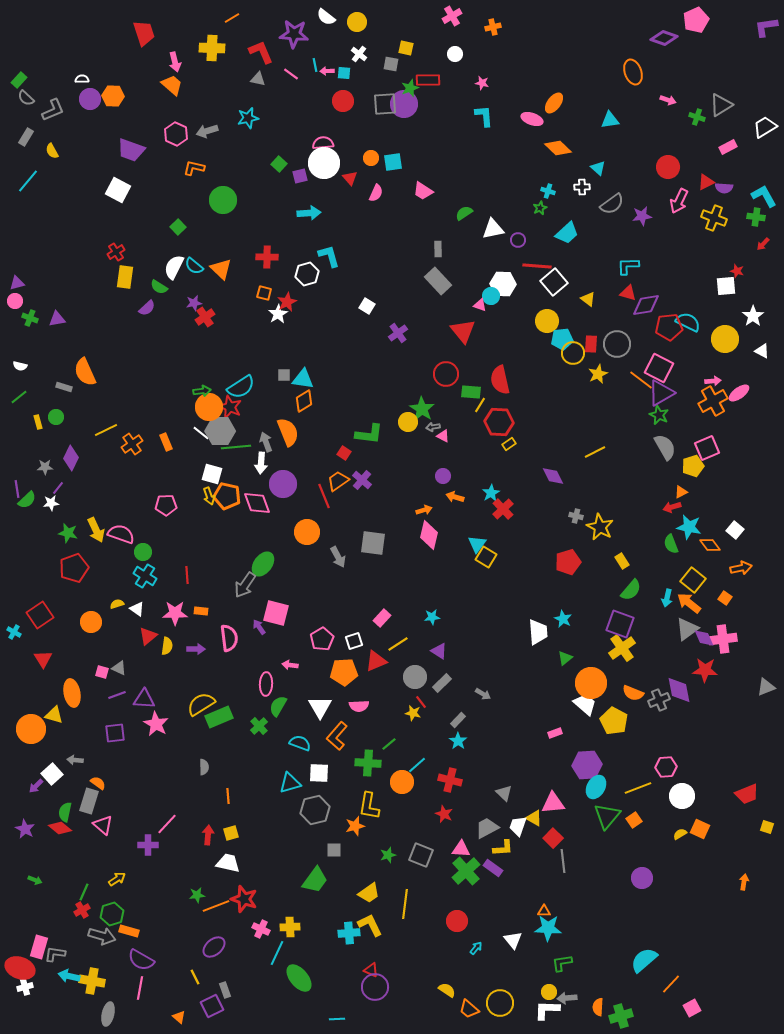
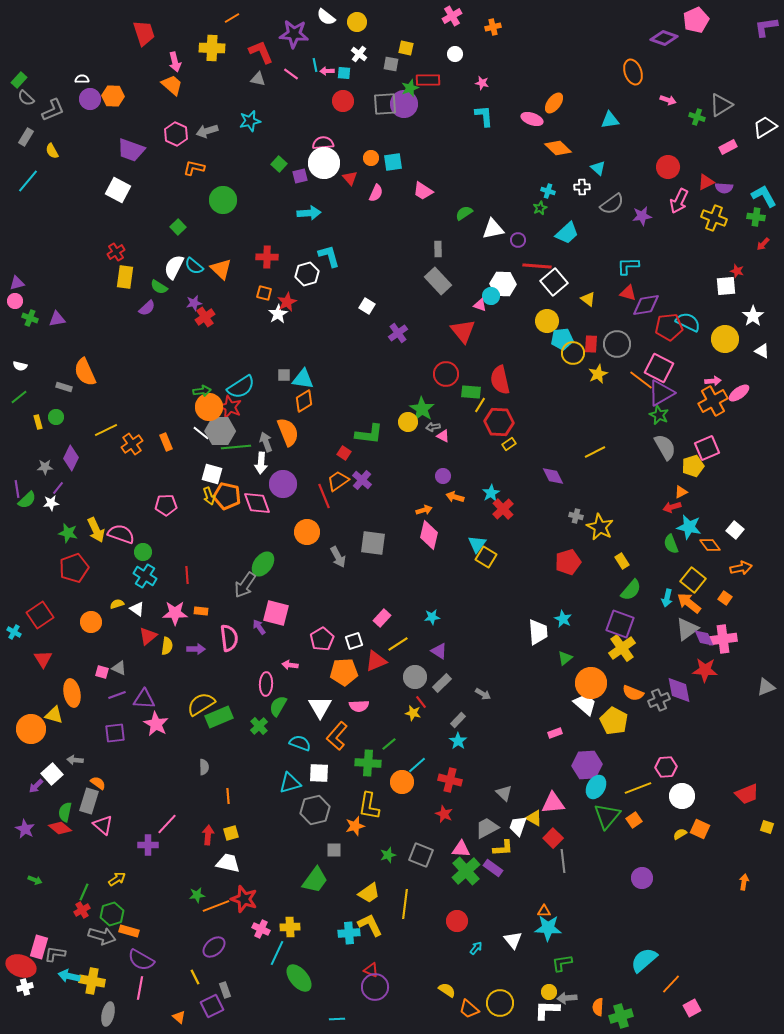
cyan star at (248, 118): moved 2 px right, 3 px down
red ellipse at (20, 968): moved 1 px right, 2 px up
